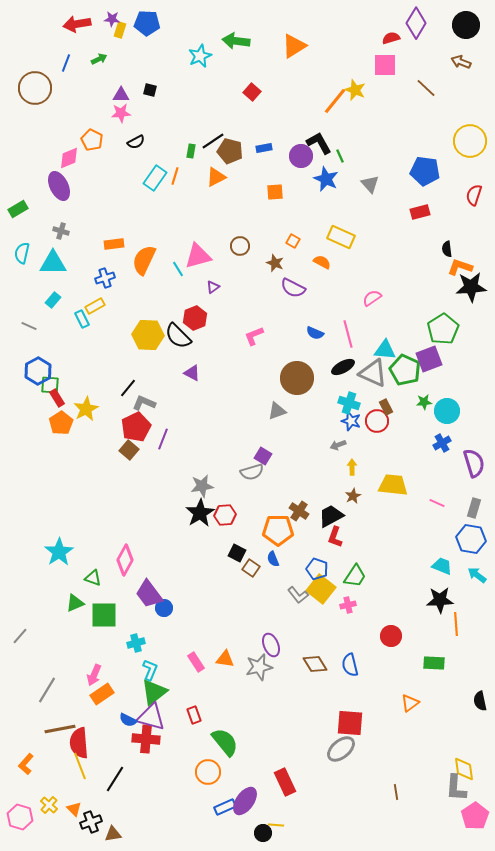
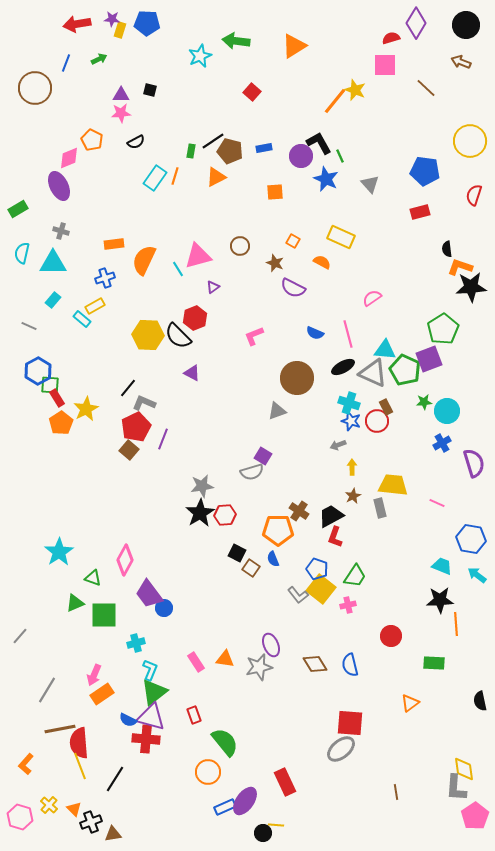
cyan rectangle at (82, 319): rotated 24 degrees counterclockwise
gray rectangle at (474, 508): moved 94 px left; rotated 30 degrees counterclockwise
